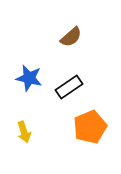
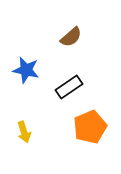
blue star: moved 3 px left, 8 px up
